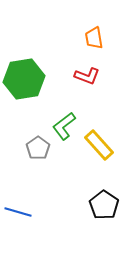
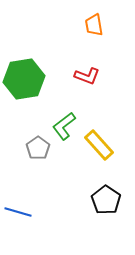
orange trapezoid: moved 13 px up
black pentagon: moved 2 px right, 5 px up
